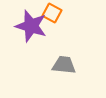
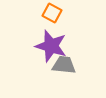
purple star: moved 20 px right, 20 px down
